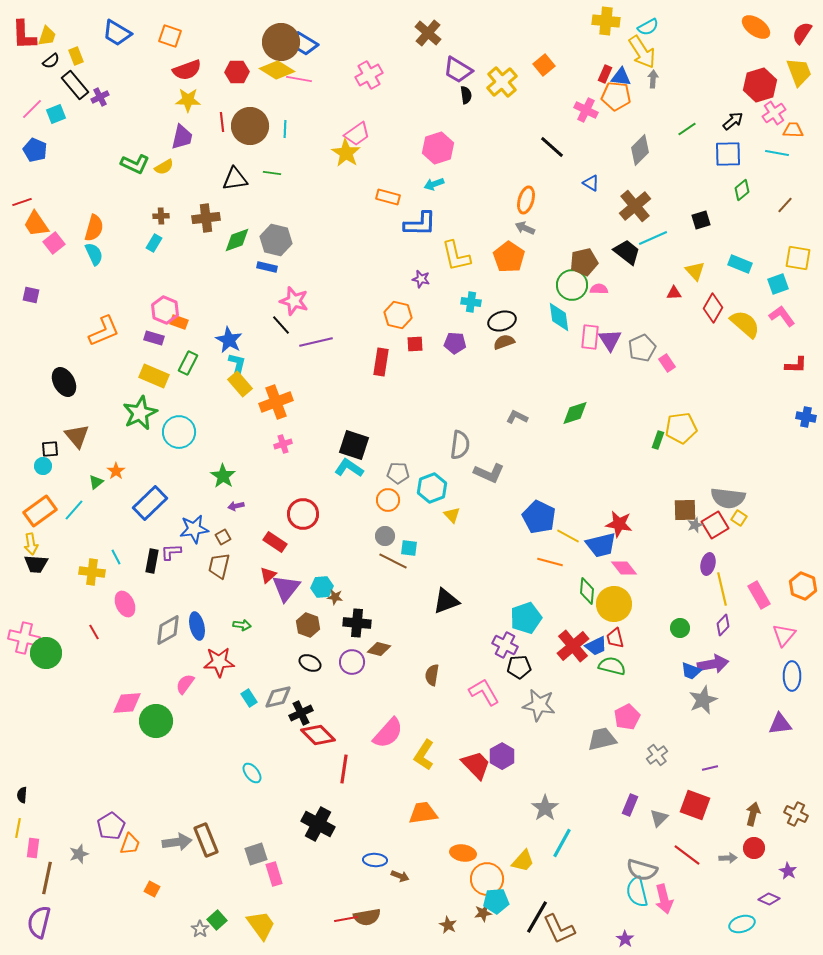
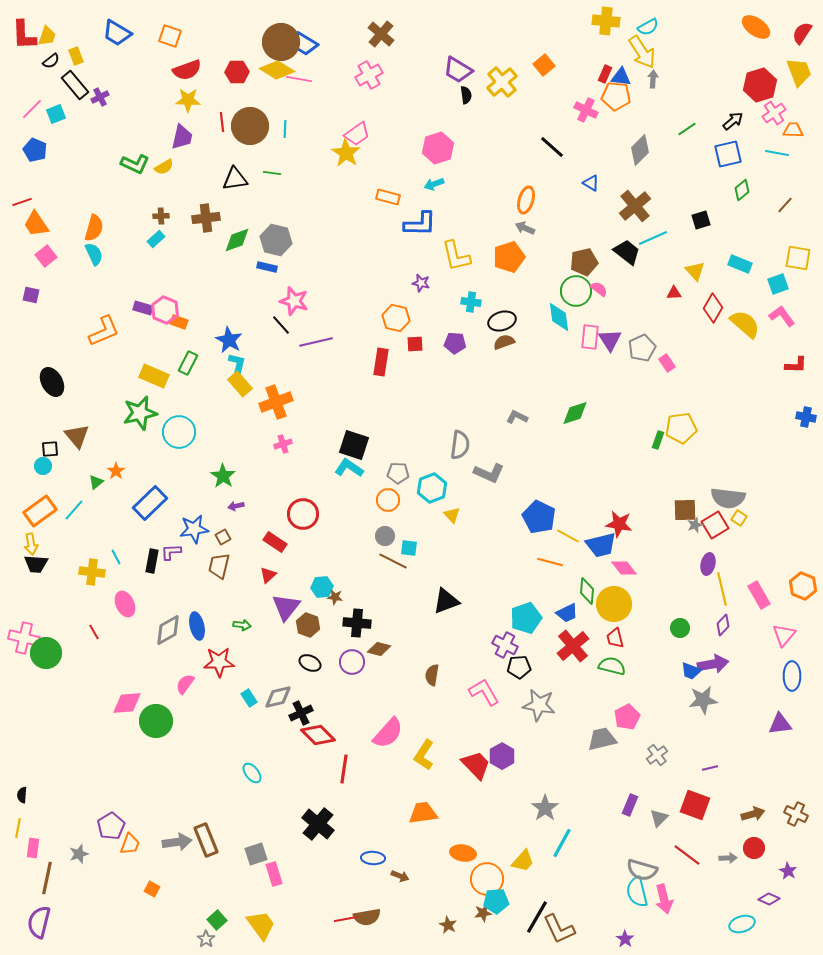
brown cross at (428, 33): moved 47 px left, 1 px down
blue square at (728, 154): rotated 12 degrees counterclockwise
pink square at (54, 243): moved 8 px left, 13 px down
cyan rectangle at (154, 243): moved 2 px right, 4 px up; rotated 18 degrees clockwise
orange pentagon at (509, 257): rotated 20 degrees clockwise
purple star at (421, 279): moved 4 px down
green circle at (572, 285): moved 4 px right, 6 px down
pink semicircle at (599, 289): rotated 36 degrees clockwise
orange hexagon at (398, 315): moved 2 px left, 3 px down
purple rectangle at (154, 338): moved 11 px left, 30 px up
black ellipse at (64, 382): moved 12 px left
green star at (140, 413): rotated 12 degrees clockwise
purple triangle at (286, 588): moved 19 px down
blue trapezoid at (596, 646): moved 29 px left, 33 px up
gray star at (703, 700): rotated 16 degrees clockwise
brown arrow at (753, 814): rotated 60 degrees clockwise
black cross at (318, 824): rotated 12 degrees clockwise
blue ellipse at (375, 860): moved 2 px left, 2 px up
gray star at (200, 929): moved 6 px right, 10 px down
